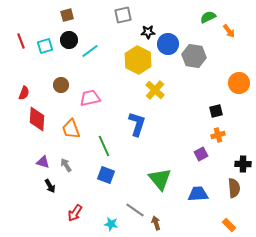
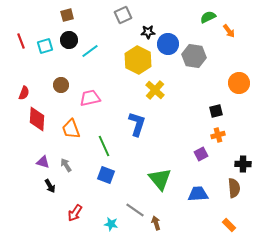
gray square: rotated 12 degrees counterclockwise
